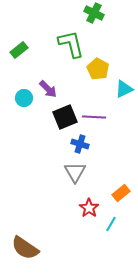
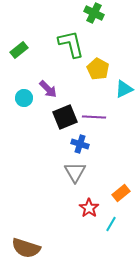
brown semicircle: moved 1 px right; rotated 16 degrees counterclockwise
